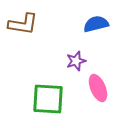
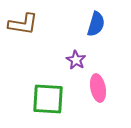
blue semicircle: rotated 120 degrees clockwise
purple star: moved 1 px up; rotated 24 degrees counterclockwise
pink ellipse: rotated 12 degrees clockwise
